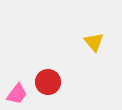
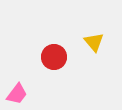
red circle: moved 6 px right, 25 px up
